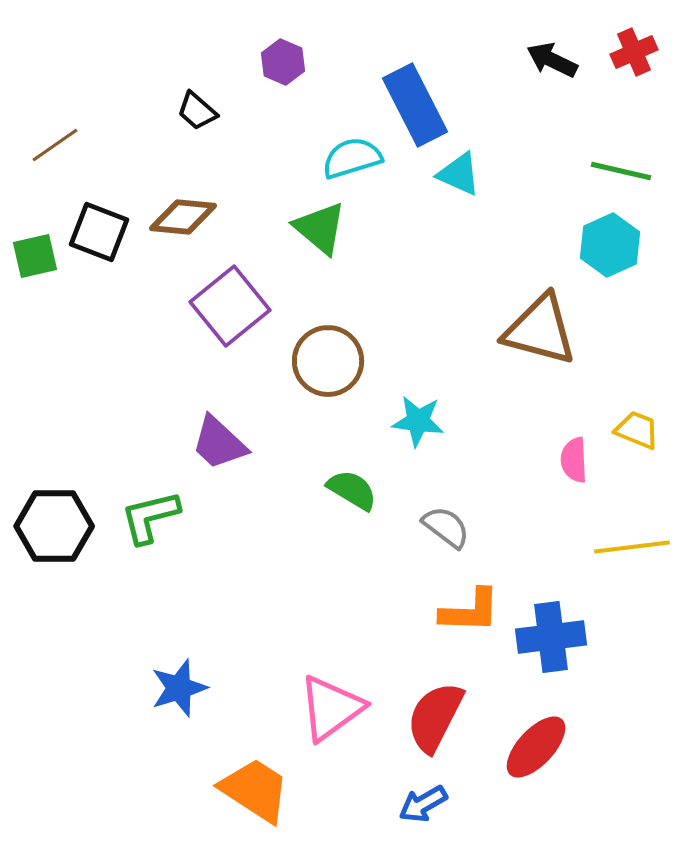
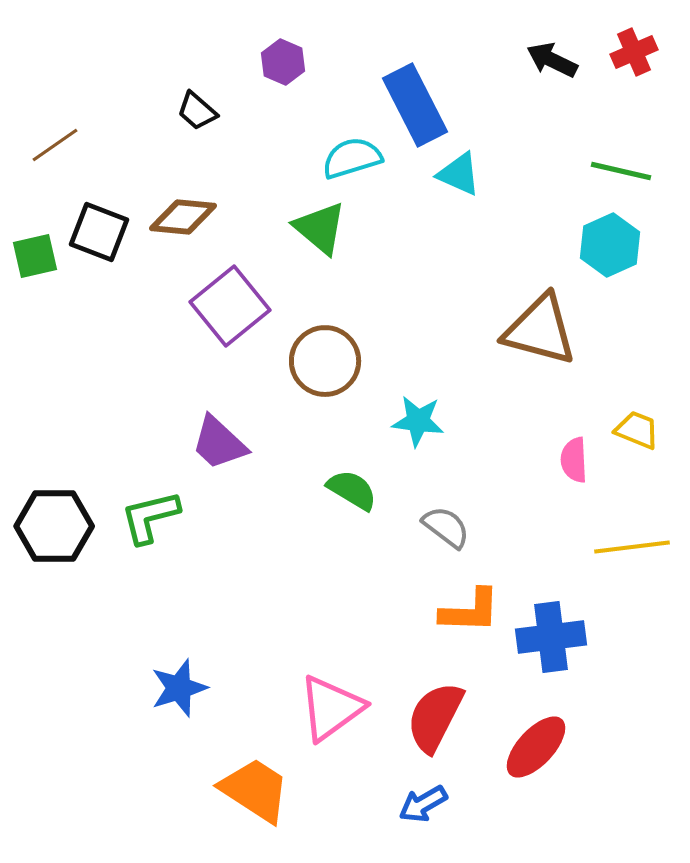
brown circle: moved 3 px left
